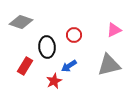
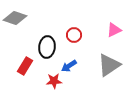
gray diamond: moved 6 px left, 4 px up
black ellipse: rotated 10 degrees clockwise
gray triangle: rotated 20 degrees counterclockwise
red star: rotated 21 degrees clockwise
